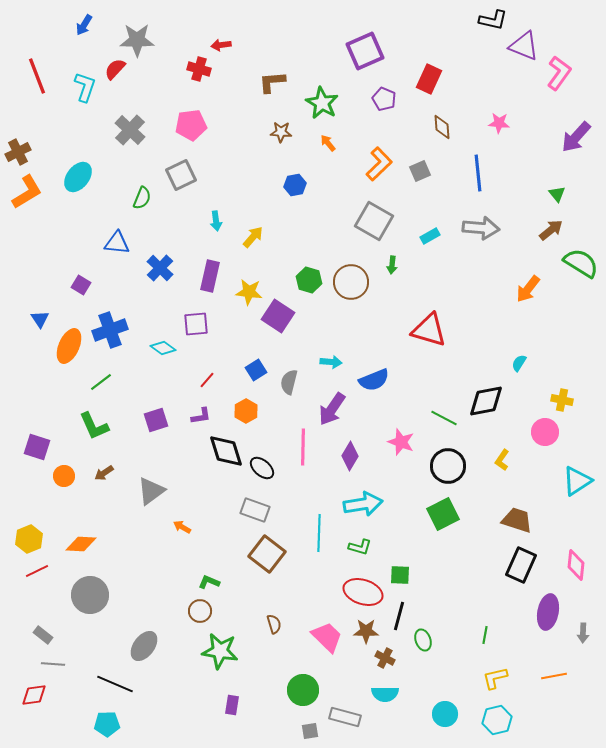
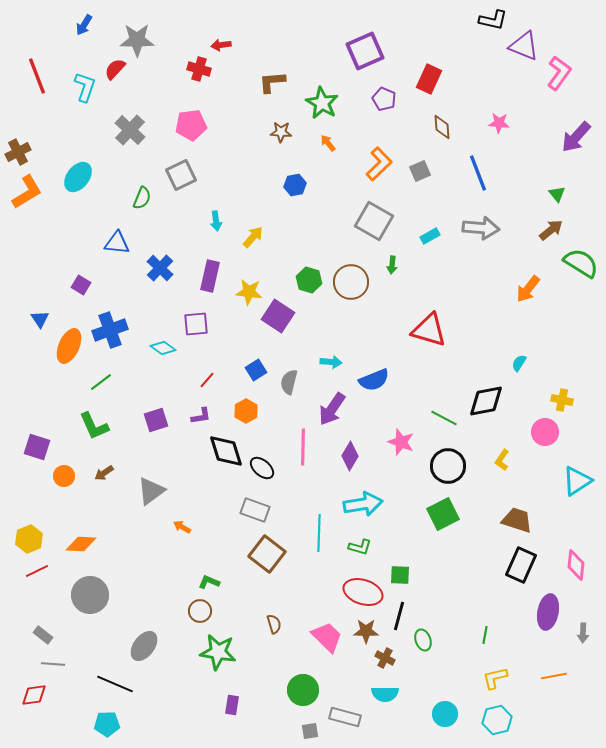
blue line at (478, 173): rotated 15 degrees counterclockwise
green star at (220, 651): moved 2 px left, 1 px down
